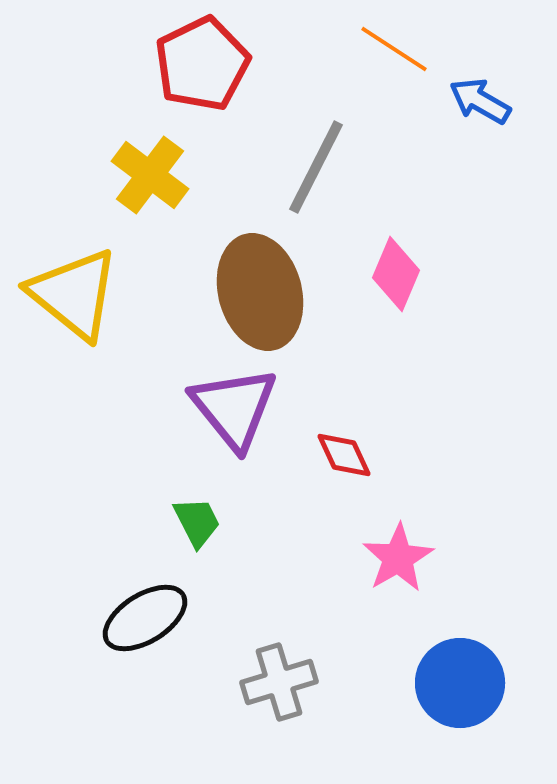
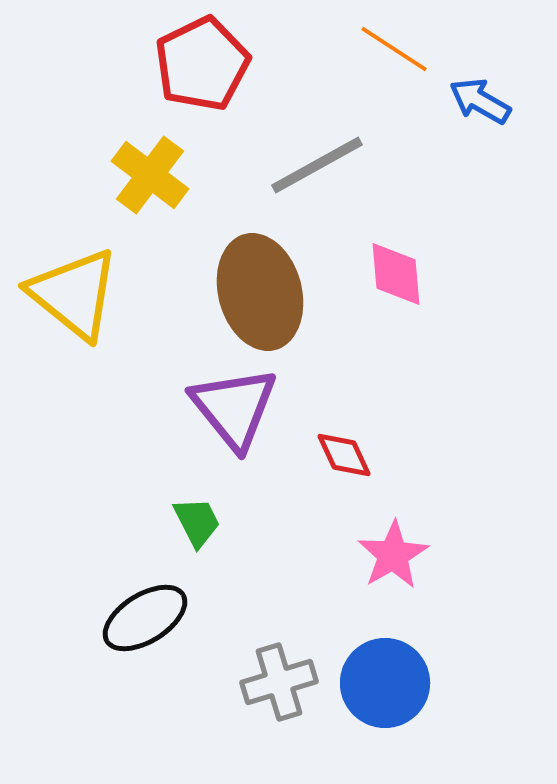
gray line: moved 1 px right, 2 px up; rotated 34 degrees clockwise
pink diamond: rotated 28 degrees counterclockwise
pink star: moved 5 px left, 3 px up
blue circle: moved 75 px left
